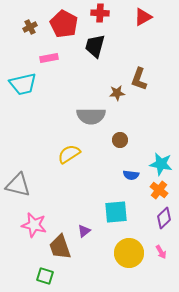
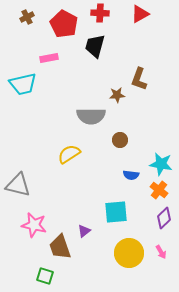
red triangle: moved 3 px left, 3 px up
brown cross: moved 3 px left, 10 px up
brown star: moved 2 px down
